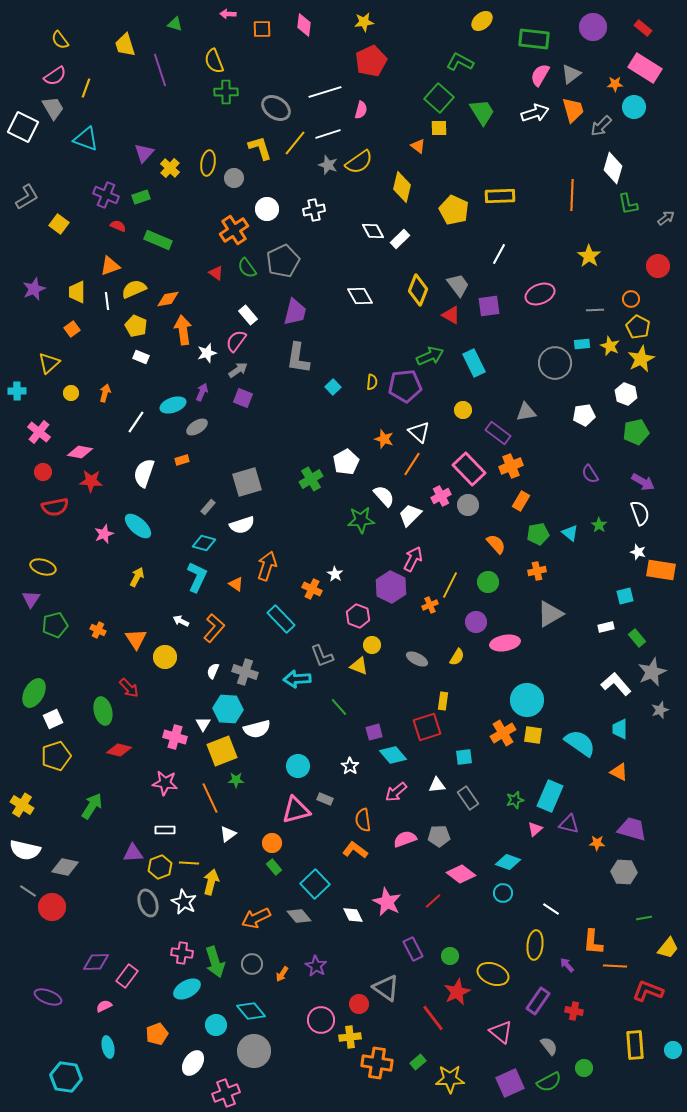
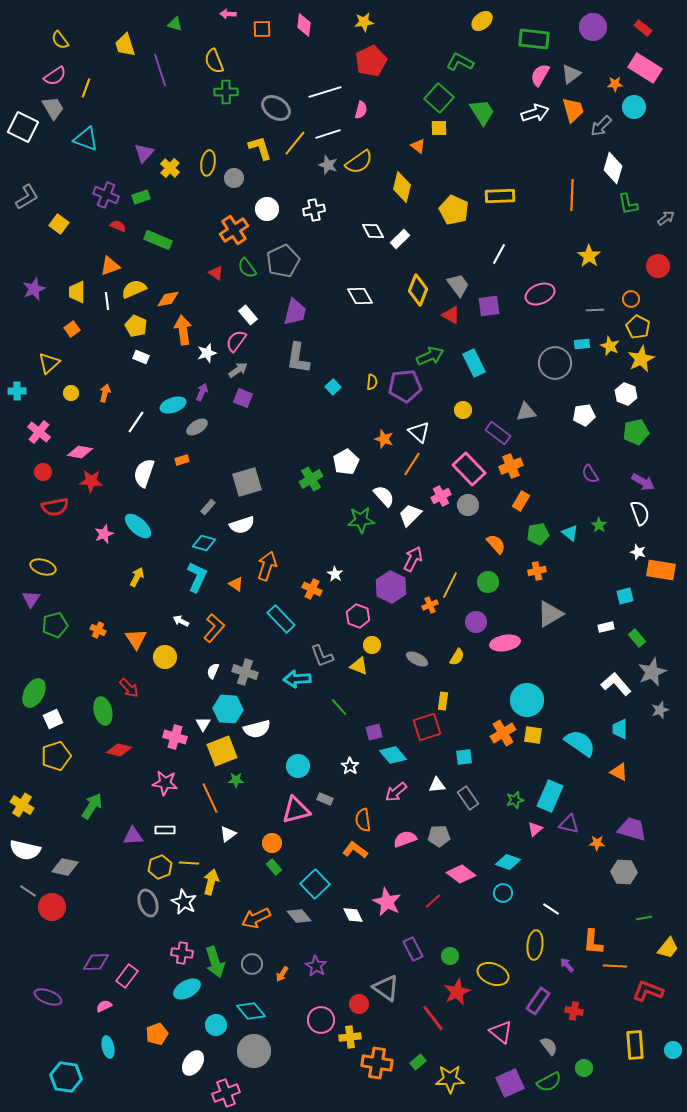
purple triangle at (133, 853): moved 17 px up
